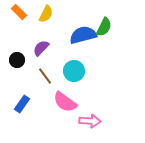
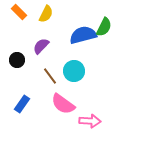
purple semicircle: moved 2 px up
brown line: moved 5 px right
pink semicircle: moved 2 px left, 2 px down
